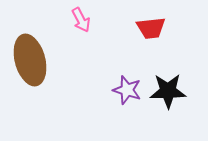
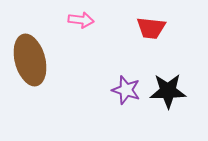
pink arrow: rotated 55 degrees counterclockwise
red trapezoid: rotated 12 degrees clockwise
purple star: moved 1 px left
